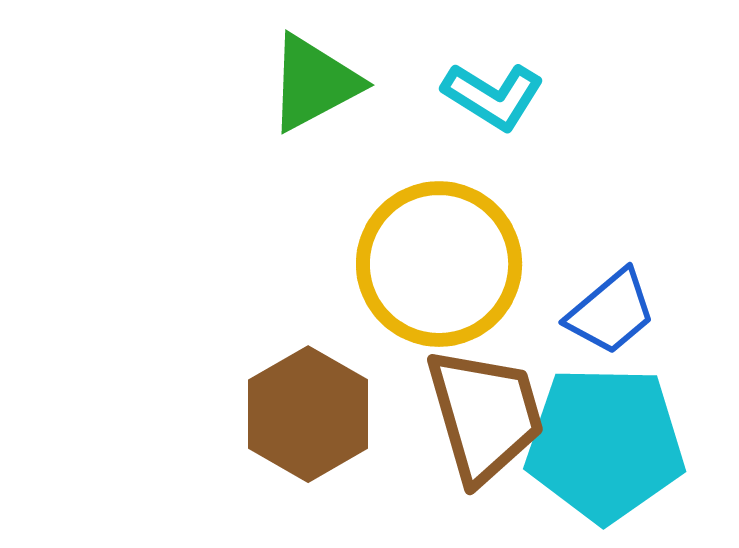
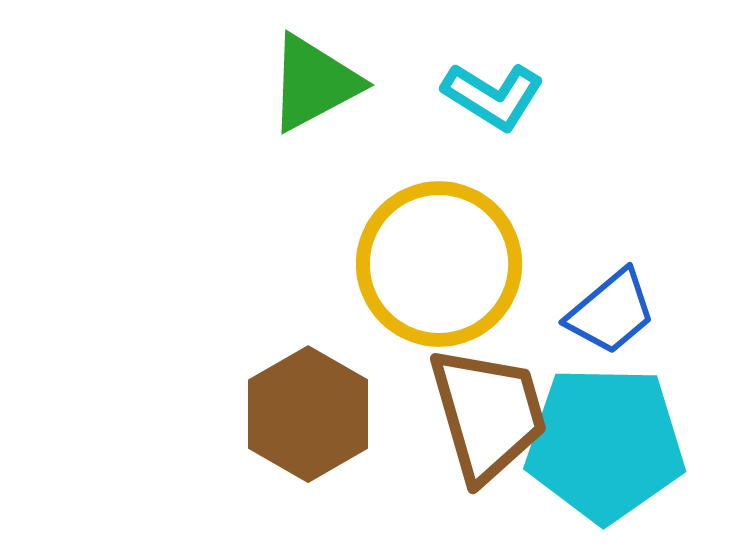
brown trapezoid: moved 3 px right, 1 px up
